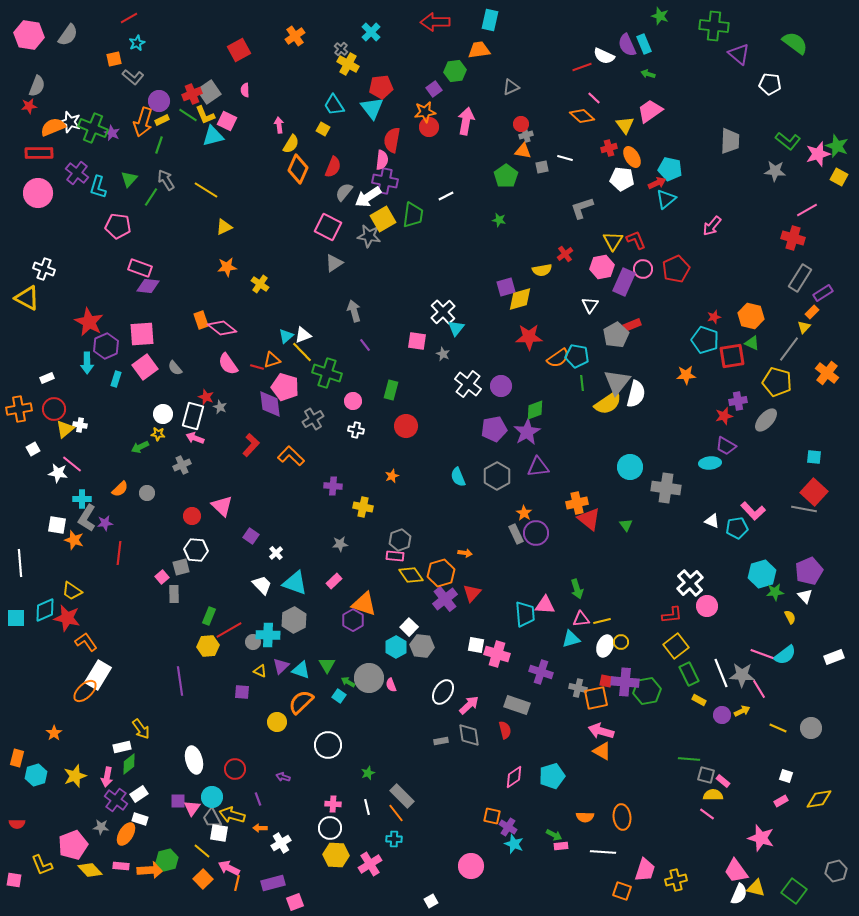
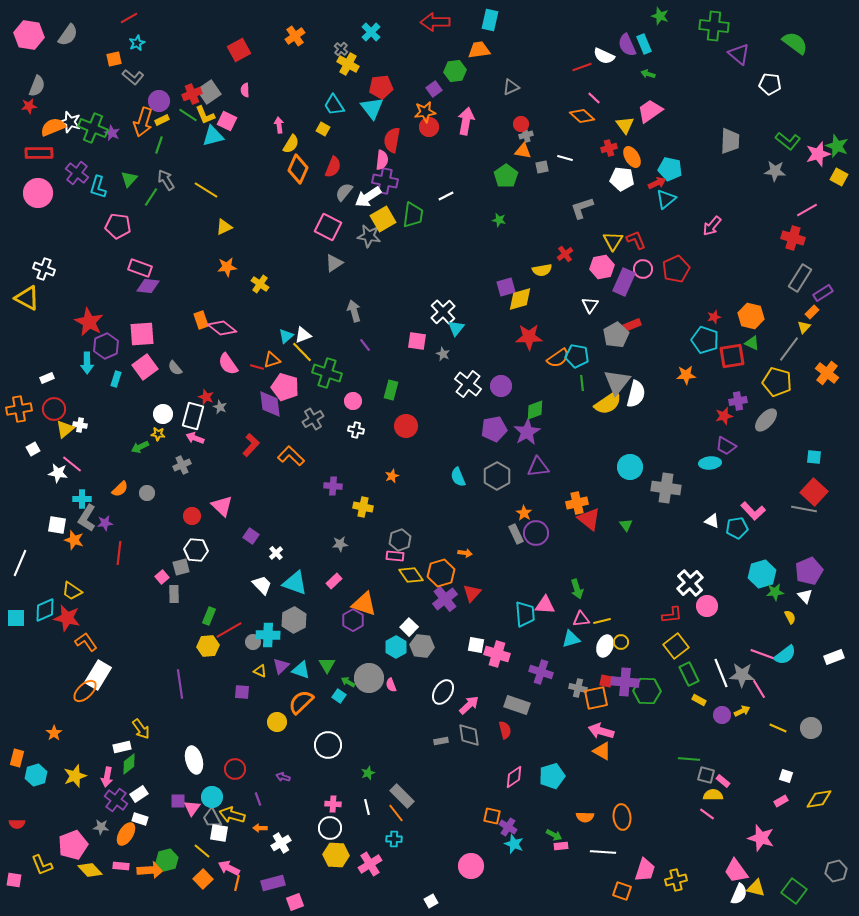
white line at (20, 563): rotated 28 degrees clockwise
purple line at (180, 681): moved 3 px down
green hexagon at (647, 691): rotated 12 degrees clockwise
